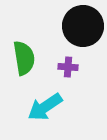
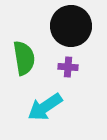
black circle: moved 12 px left
